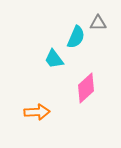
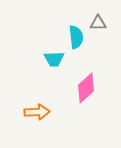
cyan semicircle: rotated 30 degrees counterclockwise
cyan trapezoid: rotated 55 degrees counterclockwise
